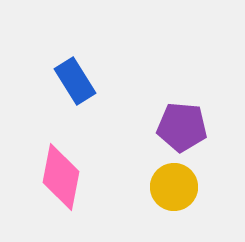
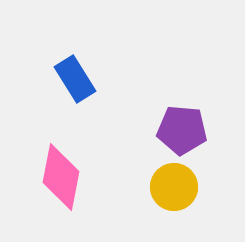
blue rectangle: moved 2 px up
purple pentagon: moved 3 px down
